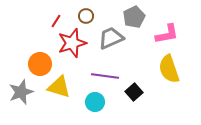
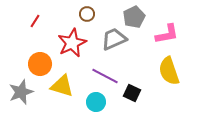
brown circle: moved 1 px right, 2 px up
red line: moved 21 px left
gray trapezoid: moved 3 px right, 1 px down
red star: rotated 8 degrees counterclockwise
yellow semicircle: moved 2 px down
purple line: rotated 20 degrees clockwise
yellow triangle: moved 3 px right, 1 px up
black square: moved 2 px left, 1 px down; rotated 24 degrees counterclockwise
cyan circle: moved 1 px right
